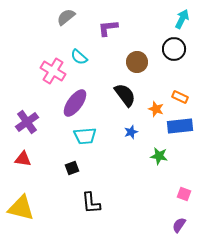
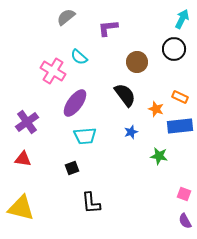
purple semicircle: moved 6 px right, 4 px up; rotated 63 degrees counterclockwise
